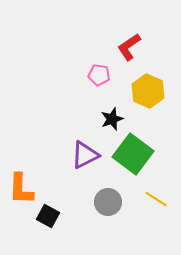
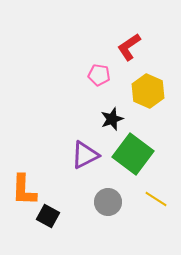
orange L-shape: moved 3 px right, 1 px down
